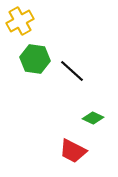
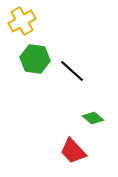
yellow cross: moved 2 px right
green diamond: rotated 15 degrees clockwise
red trapezoid: rotated 20 degrees clockwise
